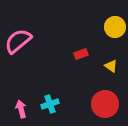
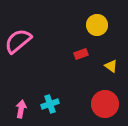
yellow circle: moved 18 px left, 2 px up
pink arrow: rotated 24 degrees clockwise
